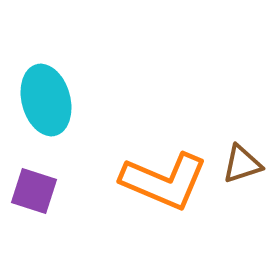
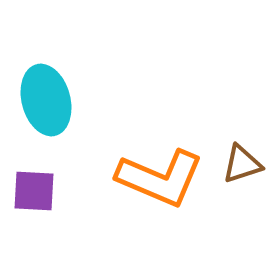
orange L-shape: moved 4 px left, 3 px up
purple square: rotated 15 degrees counterclockwise
